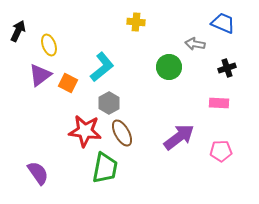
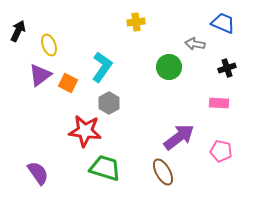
yellow cross: rotated 12 degrees counterclockwise
cyan L-shape: rotated 16 degrees counterclockwise
brown ellipse: moved 41 px right, 39 px down
pink pentagon: rotated 15 degrees clockwise
green trapezoid: rotated 84 degrees counterclockwise
